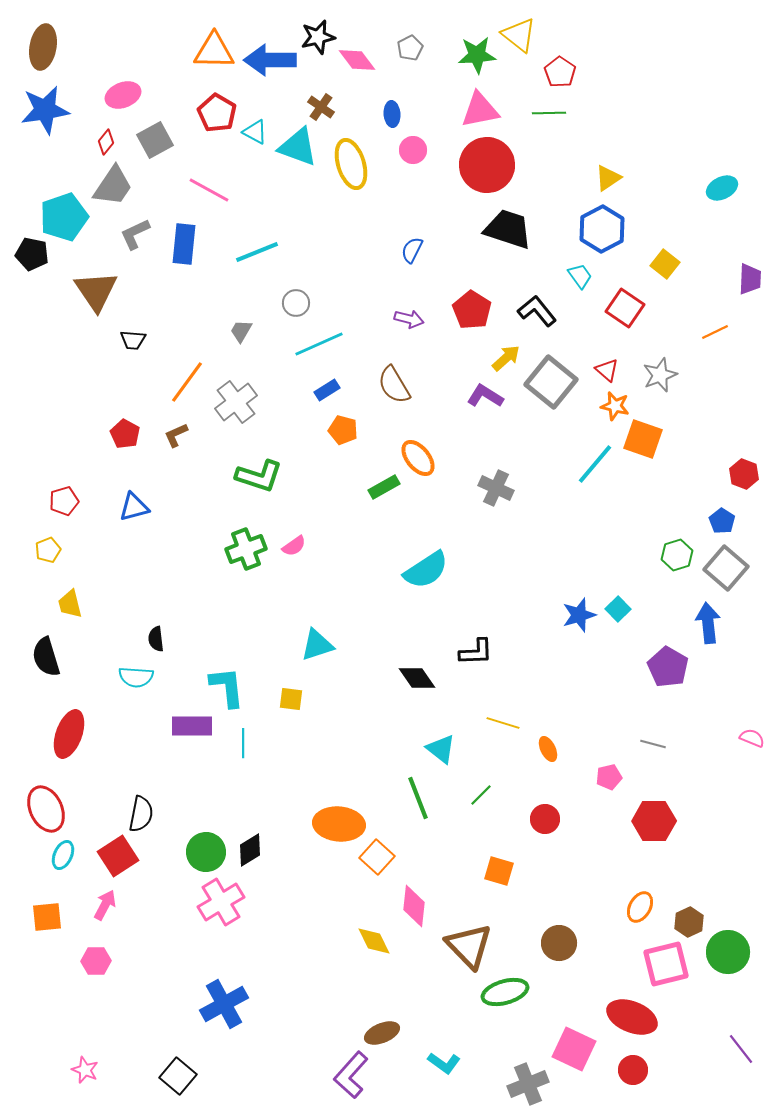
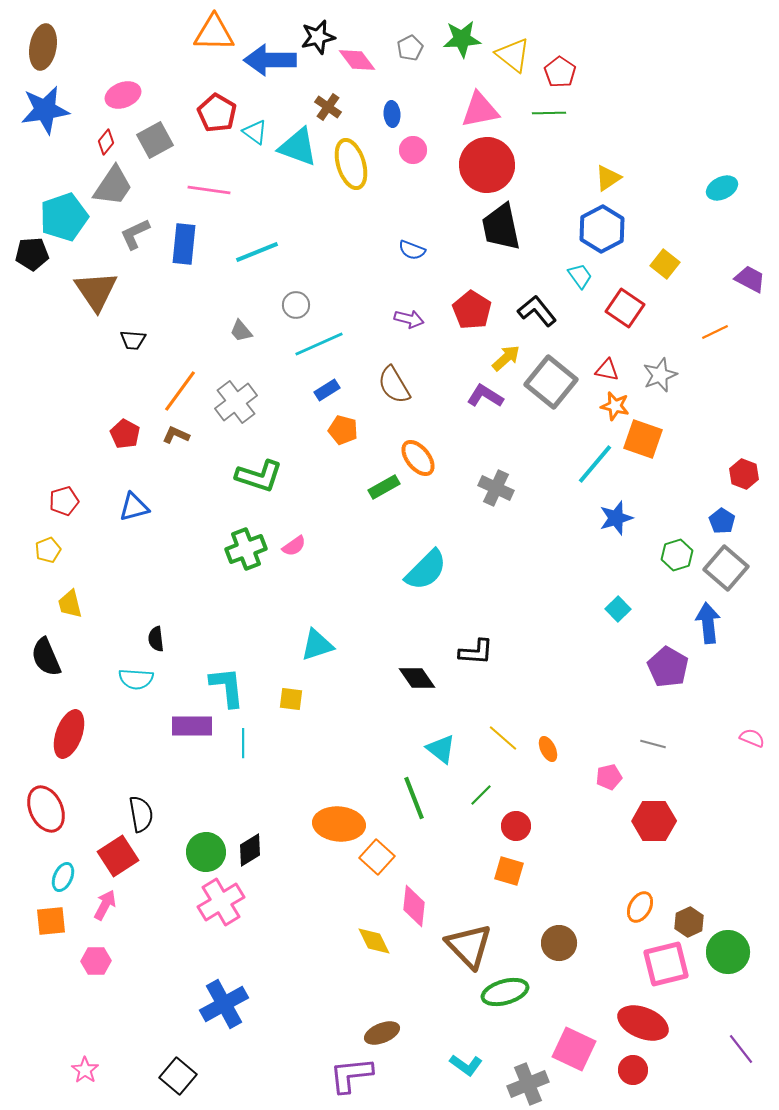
yellow triangle at (519, 35): moved 6 px left, 20 px down
orange triangle at (214, 51): moved 18 px up
green star at (477, 55): moved 15 px left, 16 px up
brown cross at (321, 107): moved 7 px right
cyan triangle at (255, 132): rotated 8 degrees clockwise
pink line at (209, 190): rotated 21 degrees counterclockwise
black trapezoid at (508, 229): moved 7 px left, 2 px up; rotated 120 degrees counterclockwise
blue semicircle at (412, 250): rotated 96 degrees counterclockwise
black pentagon at (32, 254): rotated 16 degrees counterclockwise
purple trapezoid at (750, 279): rotated 64 degrees counterclockwise
gray circle at (296, 303): moved 2 px down
gray trapezoid at (241, 331): rotated 70 degrees counterclockwise
red triangle at (607, 370): rotated 30 degrees counterclockwise
orange line at (187, 382): moved 7 px left, 9 px down
brown L-shape at (176, 435): rotated 48 degrees clockwise
cyan semicircle at (426, 570): rotated 12 degrees counterclockwise
blue star at (579, 615): moved 37 px right, 97 px up
black L-shape at (476, 652): rotated 6 degrees clockwise
black semicircle at (46, 657): rotated 6 degrees counterclockwise
cyan semicircle at (136, 677): moved 2 px down
yellow line at (503, 723): moved 15 px down; rotated 24 degrees clockwise
green line at (418, 798): moved 4 px left
black semicircle at (141, 814): rotated 21 degrees counterclockwise
red circle at (545, 819): moved 29 px left, 7 px down
cyan ellipse at (63, 855): moved 22 px down
orange square at (499, 871): moved 10 px right
orange square at (47, 917): moved 4 px right, 4 px down
red ellipse at (632, 1017): moved 11 px right, 6 px down
cyan L-shape at (444, 1063): moved 22 px right, 2 px down
pink star at (85, 1070): rotated 12 degrees clockwise
purple L-shape at (351, 1075): rotated 42 degrees clockwise
